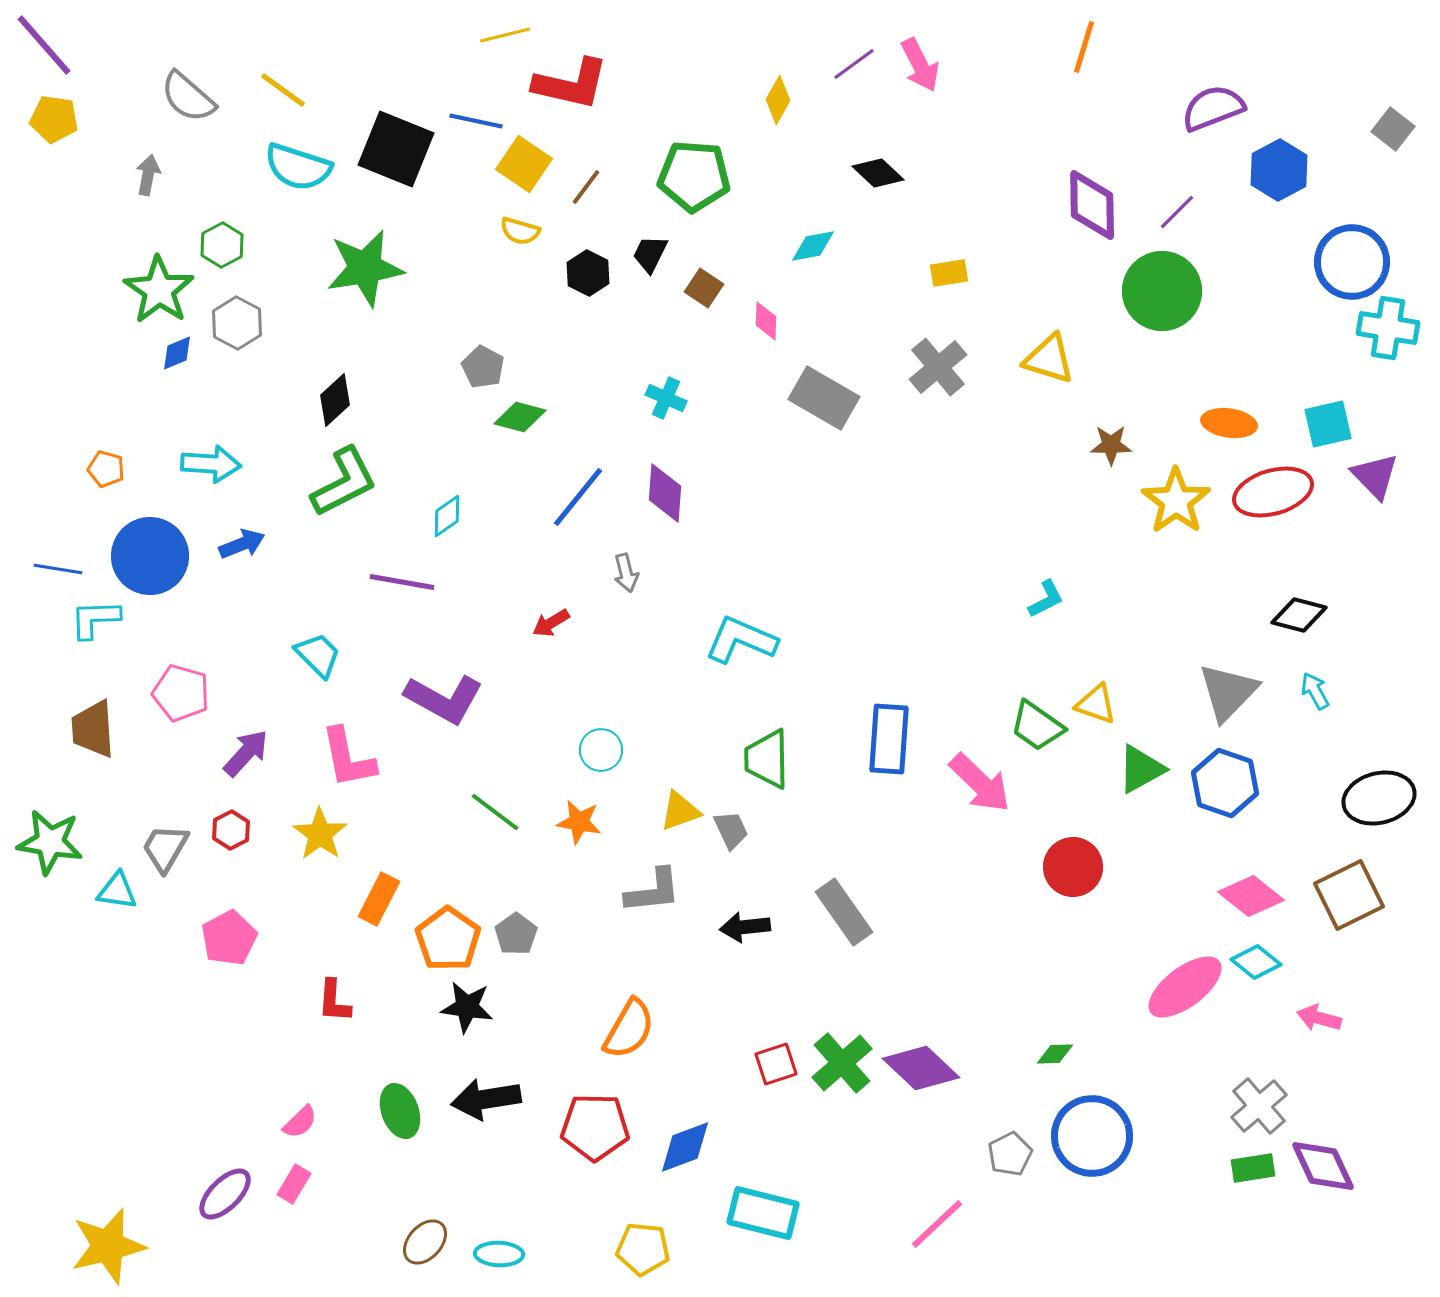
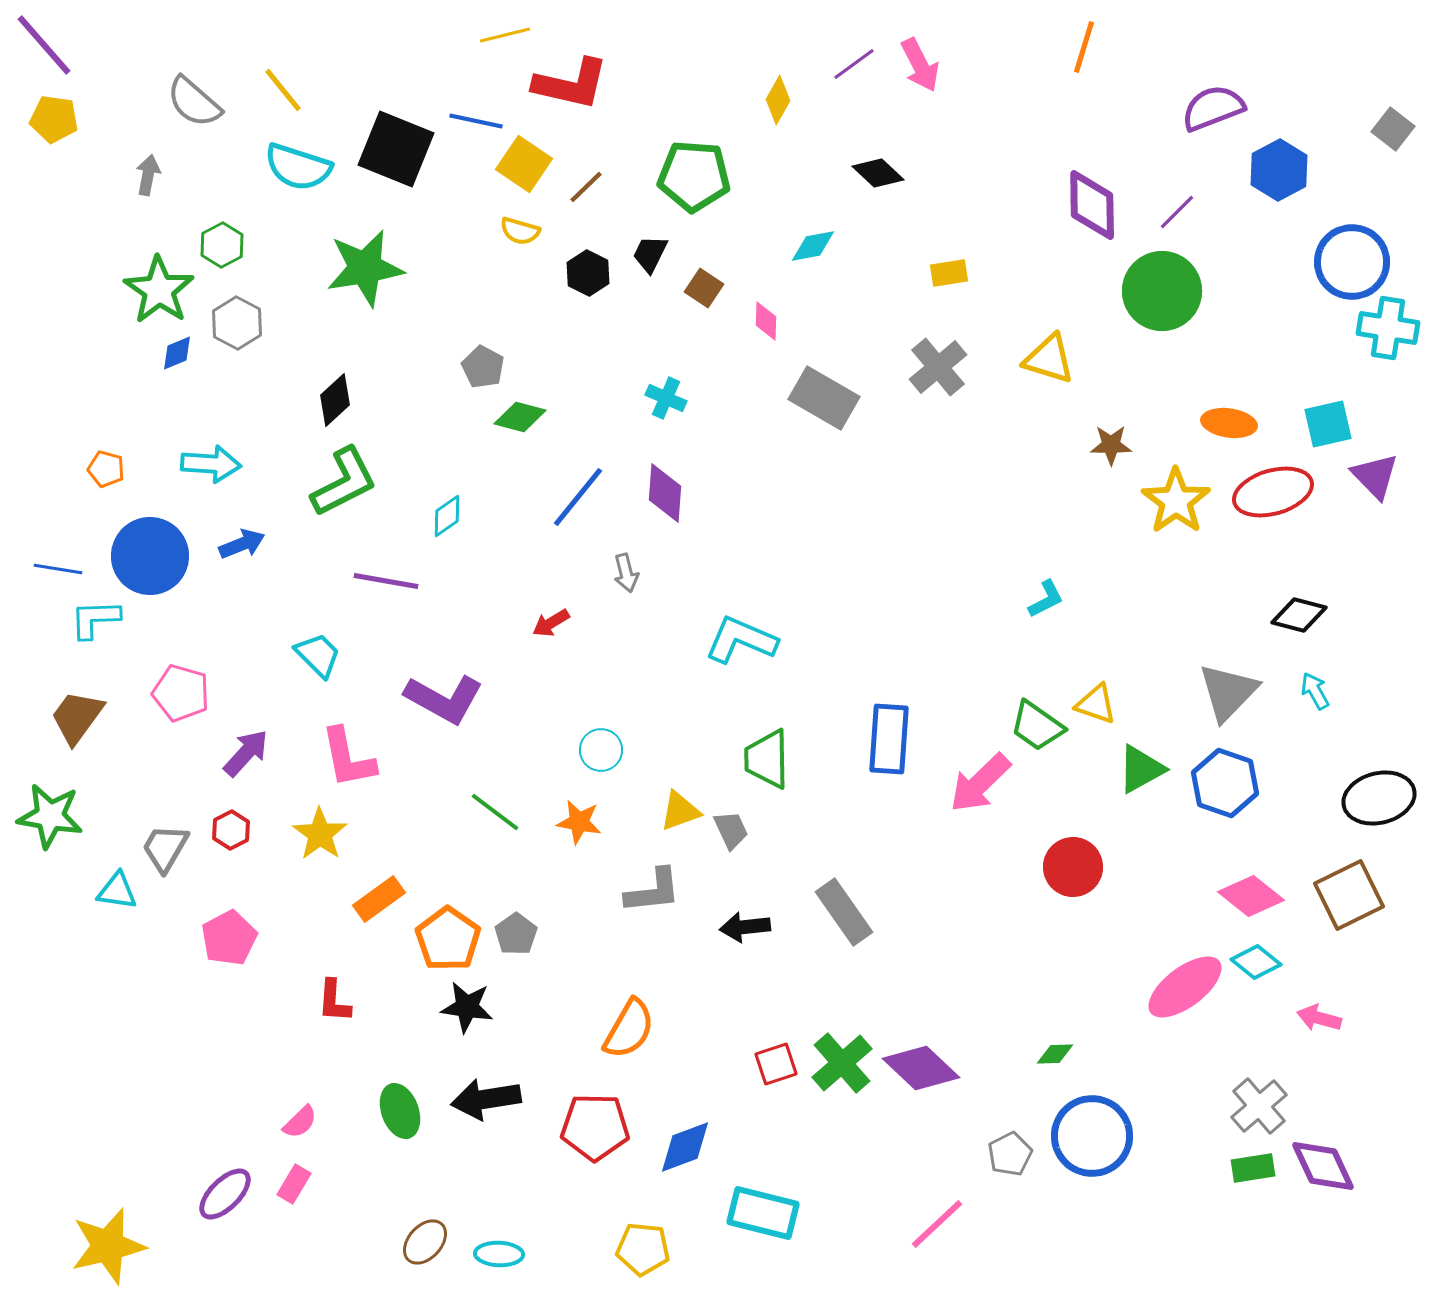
yellow line at (283, 90): rotated 15 degrees clockwise
gray semicircle at (188, 97): moved 6 px right, 5 px down
brown line at (586, 187): rotated 9 degrees clockwise
purple line at (402, 582): moved 16 px left, 1 px up
brown trapezoid at (93, 729): moved 16 px left, 12 px up; rotated 40 degrees clockwise
pink arrow at (980, 783): rotated 92 degrees clockwise
green star at (50, 842): moved 26 px up
orange rectangle at (379, 899): rotated 27 degrees clockwise
